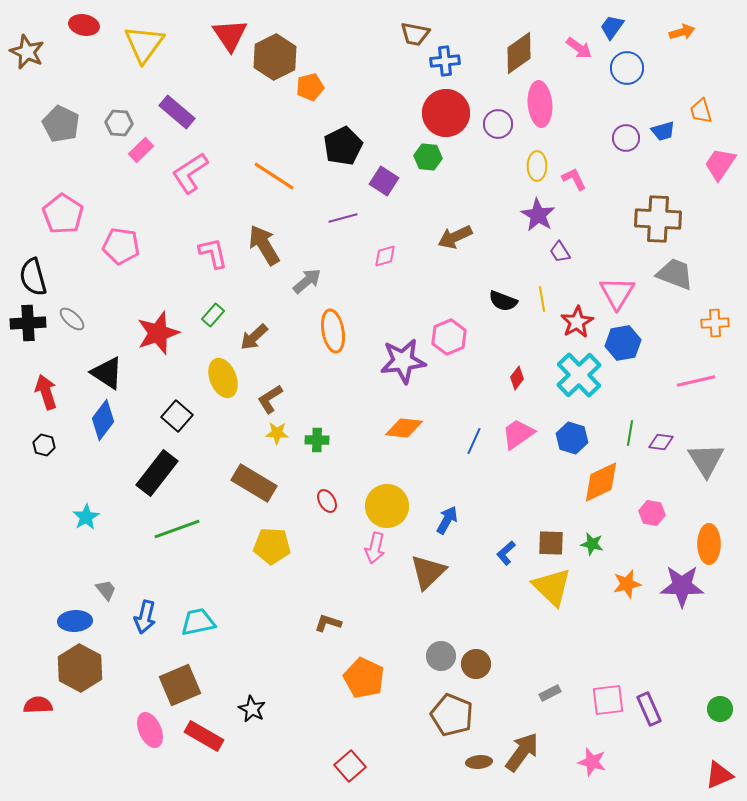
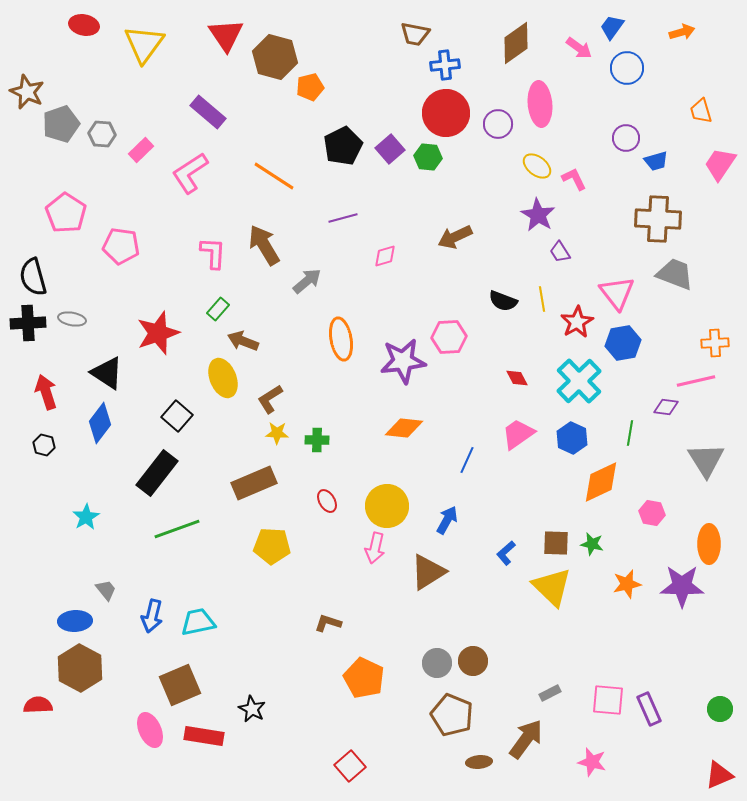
red triangle at (230, 35): moved 4 px left
brown star at (27, 52): moved 40 px down
brown diamond at (519, 53): moved 3 px left, 10 px up
brown hexagon at (275, 57): rotated 18 degrees counterclockwise
blue cross at (445, 61): moved 4 px down
purple rectangle at (177, 112): moved 31 px right
gray hexagon at (119, 123): moved 17 px left, 11 px down
gray pentagon at (61, 124): rotated 27 degrees clockwise
blue trapezoid at (663, 131): moved 7 px left, 30 px down
yellow ellipse at (537, 166): rotated 52 degrees counterclockwise
purple square at (384, 181): moved 6 px right, 32 px up; rotated 16 degrees clockwise
pink pentagon at (63, 214): moved 3 px right, 1 px up
pink L-shape at (213, 253): rotated 16 degrees clockwise
pink triangle at (617, 293): rotated 9 degrees counterclockwise
green rectangle at (213, 315): moved 5 px right, 6 px up
gray ellipse at (72, 319): rotated 32 degrees counterclockwise
orange cross at (715, 323): moved 20 px down
orange ellipse at (333, 331): moved 8 px right, 8 px down
brown arrow at (254, 337): moved 11 px left, 4 px down; rotated 64 degrees clockwise
pink hexagon at (449, 337): rotated 20 degrees clockwise
cyan cross at (579, 375): moved 6 px down
red diamond at (517, 378): rotated 65 degrees counterclockwise
blue diamond at (103, 420): moved 3 px left, 3 px down
blue hexagon at (572, 438): rotated 8 degrees clockwise
blue line at (474, 441): moved 7 px left, 19 px down
purple diamond at (661, 442): moved 5 px right, 35 px up
brown rectangle at (254, 483): rotated 54 degrees counterclockwise
brown square at (551, 543): moved 5 px right
brown triangle at (428, 572): rotated 12 degrees clockwise
blue arrow at (145, 617): moved 7 px right, 1 px up
gray circle at (441, 656): moved 4 px left, 7 px down
brown circle at (476, 664): moved 3 px left, 3 px up
pink square at (608, 700): rotated 12 degrees clockwise
red rectangle at (204, 736): rotated 21 degrees counterclockwise
brown arrow at (522, 752): moved 4 px right, 13 px up
